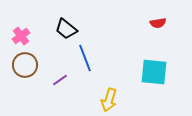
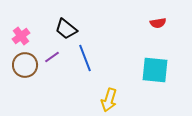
cyan square: moved 1 px right, 2 px up
purple line: moved 8 px left, 23 px up
